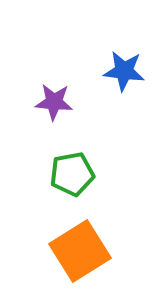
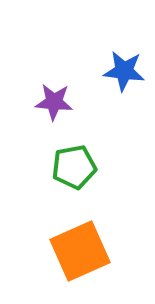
green pentagon: moved 2 px right, 7 px up
orange square: rotated 8 degrees clockwise
